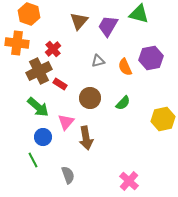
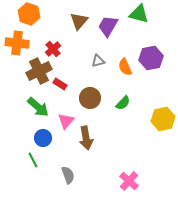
pink triangle: moved 1 px up
blue circle: moved 1 px down
